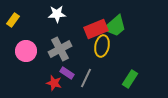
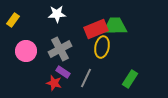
green trapezoid: rotated 140 degrees counterclockwise
yellow ellipse: moved 1 px down
purple rectangle: moved 4 px left, 1 px up
